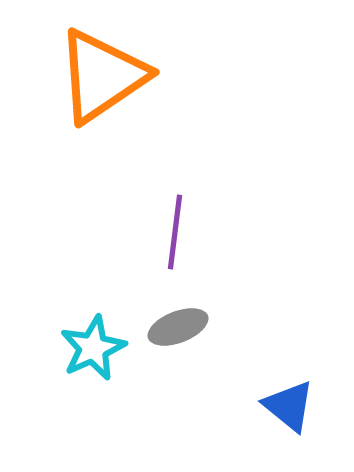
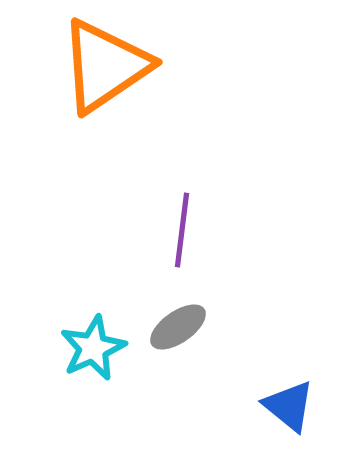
orange triangle: moved 3 px right, 10 px up
purple line: moved 7 px right, 2 px up
gray ellipse: rotated 14 degrees counterclockwise
